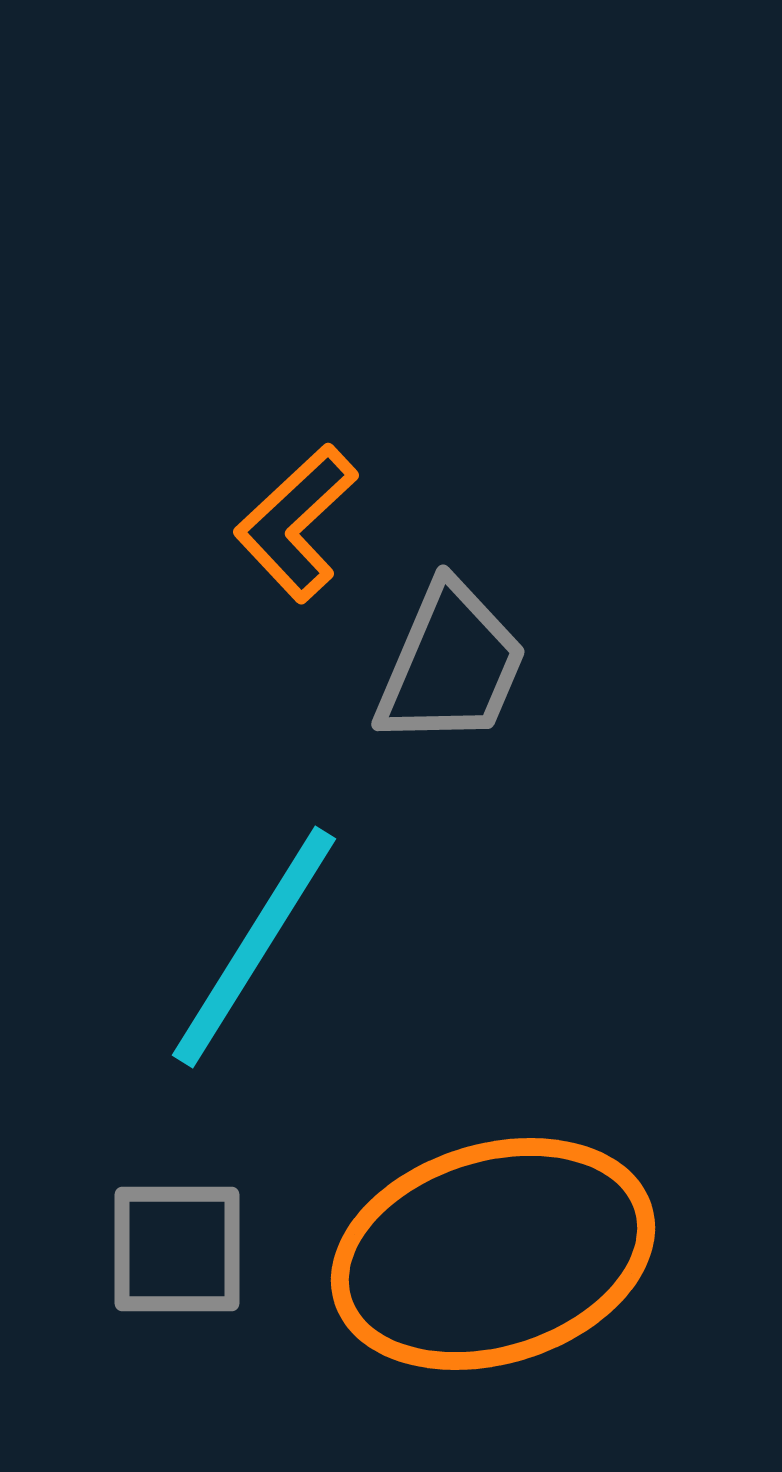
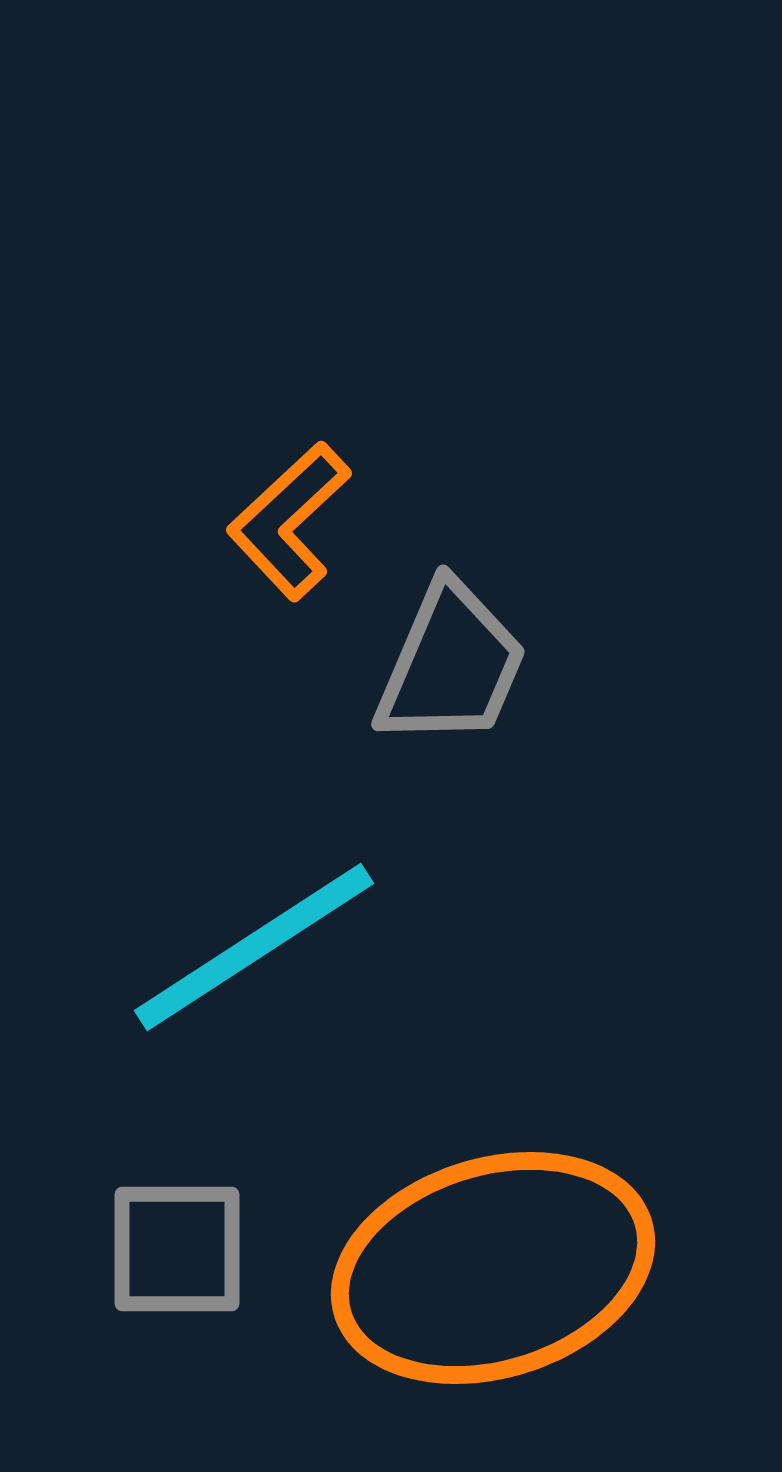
orange L-shape: moved 7 px left, 2 px up
cyan line: rotated 25 degrees clockwise
orange ellipse: moved 14 px down
